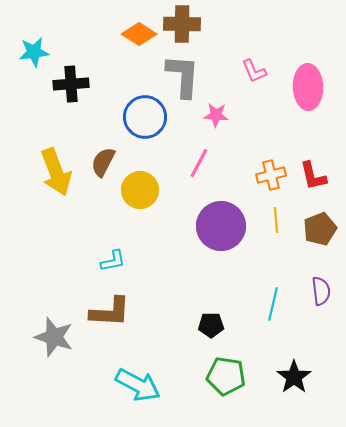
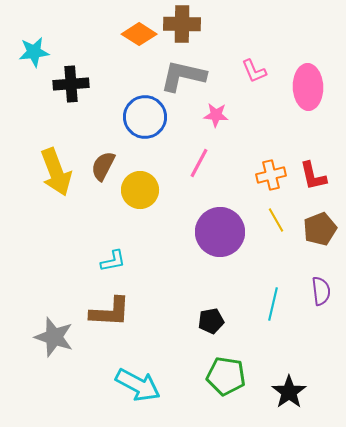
gray L-shape: rotated 81 degrees counterclockwise
brown semicircle: moved 4 px down
yellow line: rotated 25 degrees counterclockwise
purple circle: moved 1 px left, 6 px down
black pentagon: moved 4 px up; rotated 10 degrees counterclockwise
black star: moved 5 px left, 15 px down
